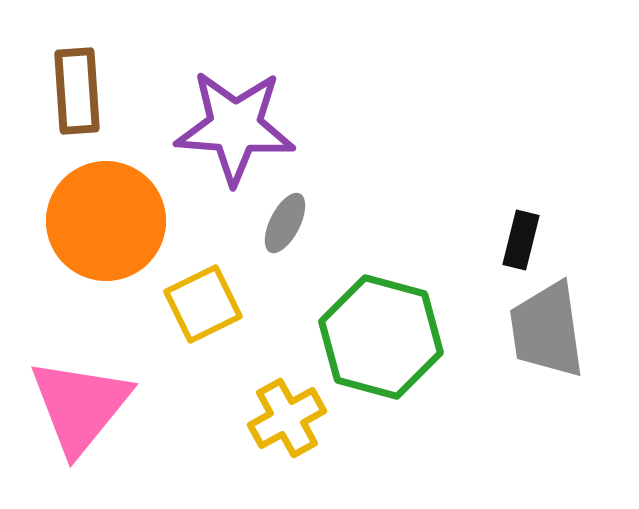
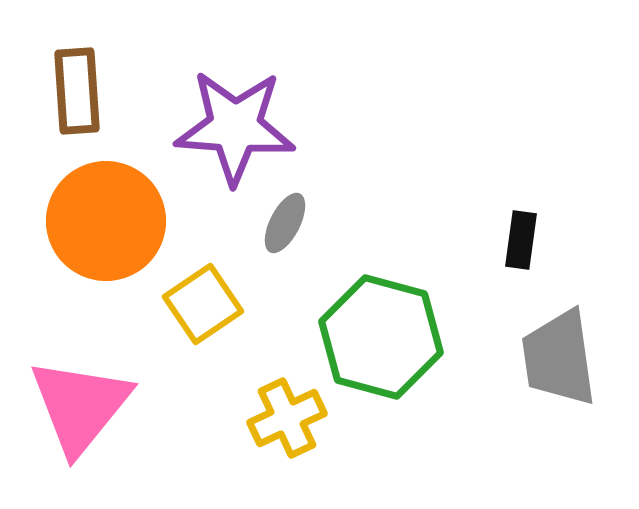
black rectangle: rotated 6 degrees counterclockwise
yellow square: rotated 8 degrees counterclockwise
gray trapezoid: moved 12 px right, 28 px down
yellow cross: rotated 4 degrees clockwise
